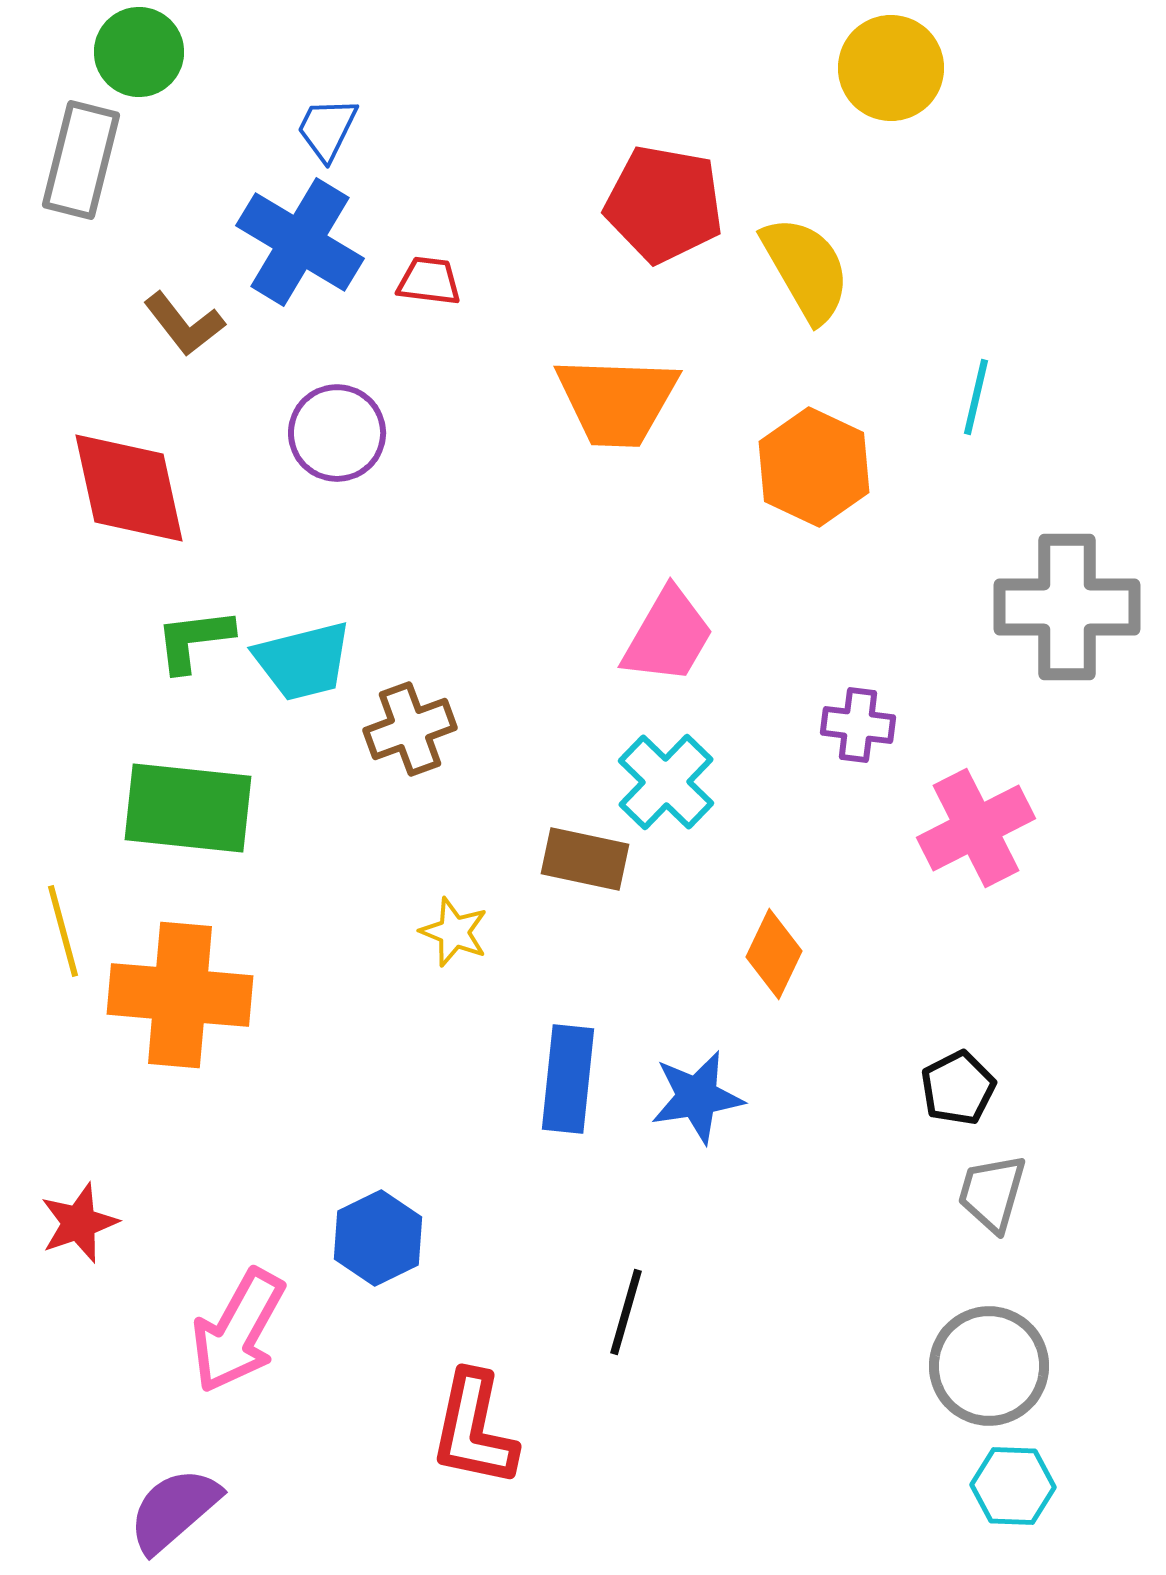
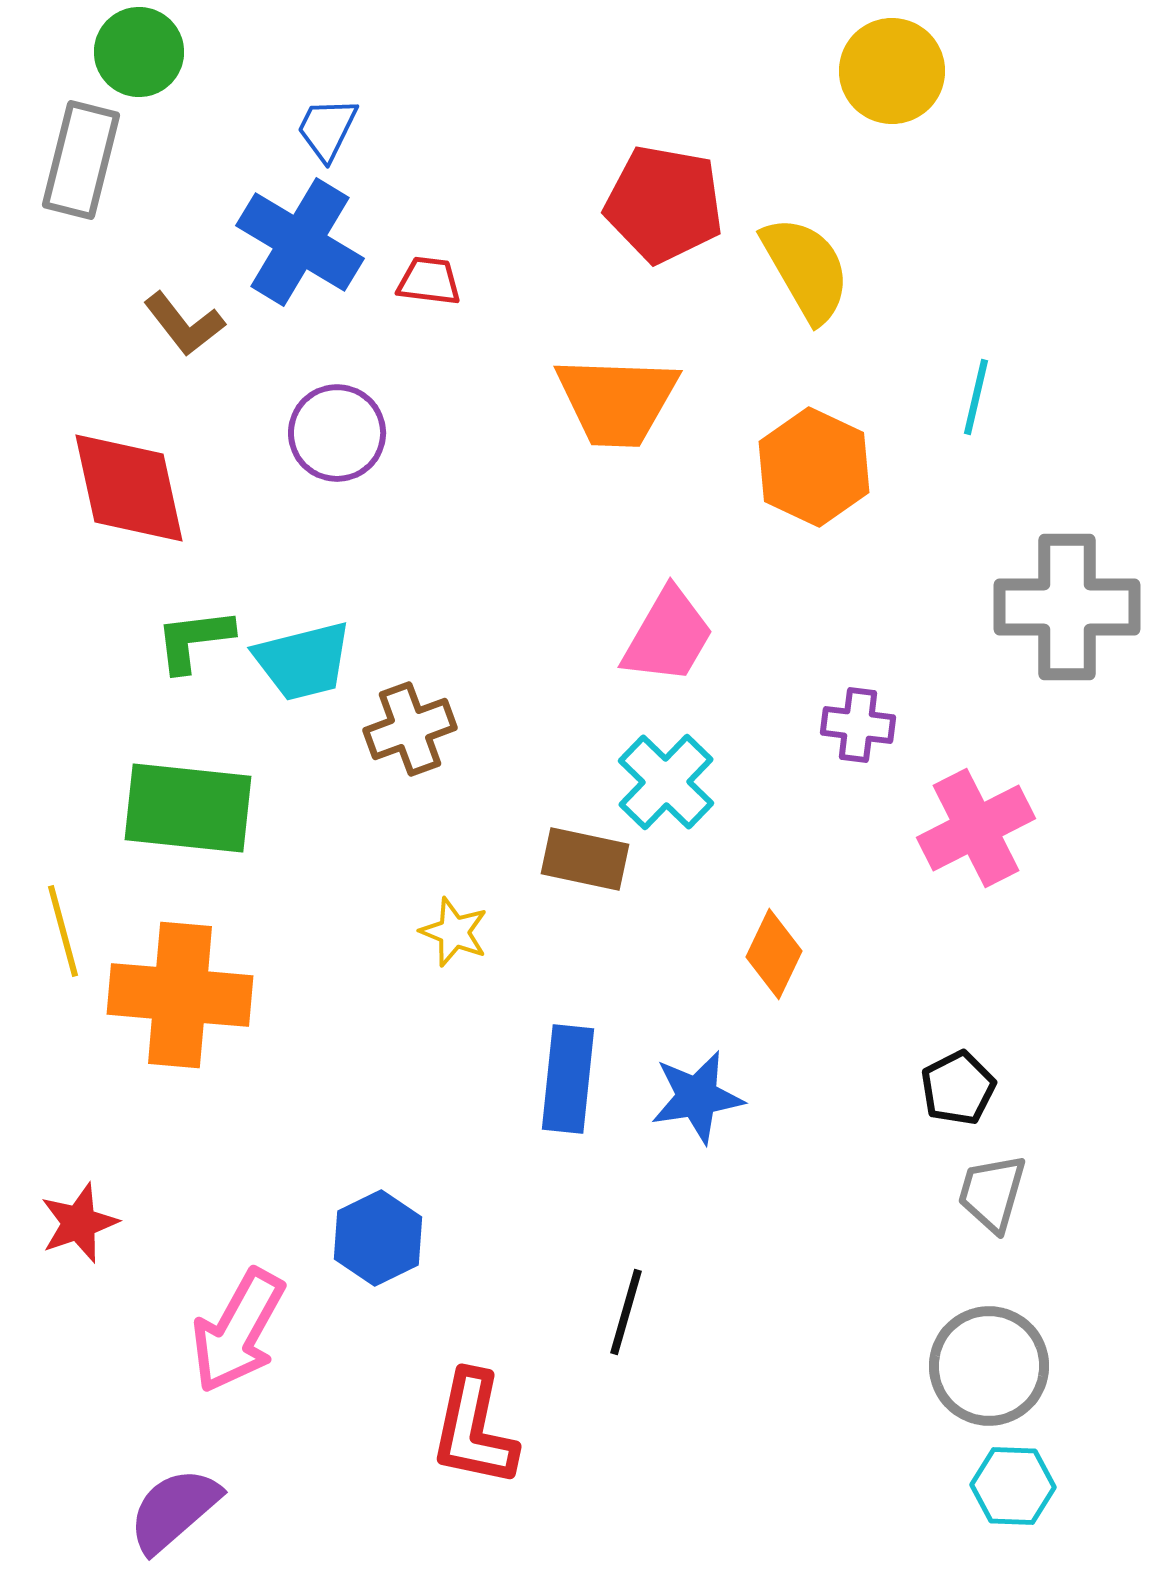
yellow circle: moved 1 px right, 3 px down
